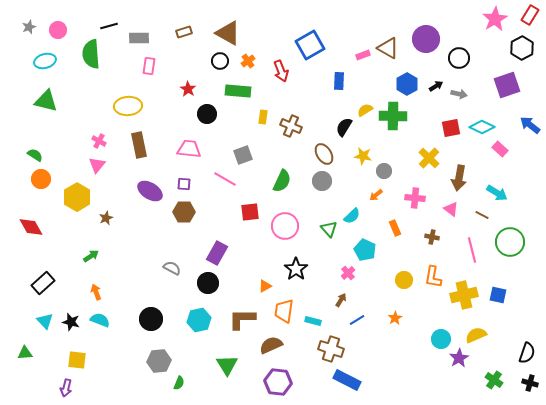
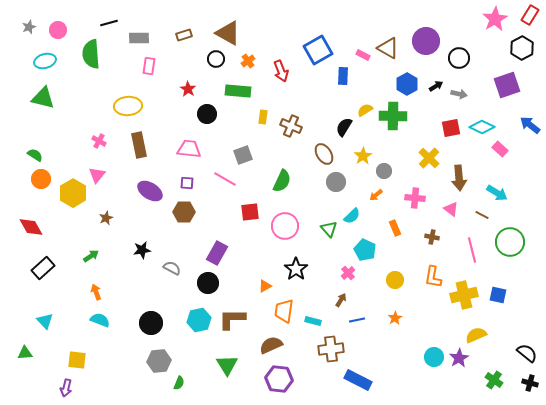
black line at (109, 26): moved 3 px up
brown rectangle at (184, 32): moved 3 px down
purple circle at (426, 39): moved 2 px down
blue square at (310, 45): moved 8 px right, 5 px down
pink rectangle at (363, 55): rotated 48 degrees clockwise
black circle at (220, 61): moved 4 px left, 2 px up
blue rectangle at (339, 81): moved 4 px right, 5 px up
green triangle at (46, 101): moved 3 px left, 3 px up
yellow star at (363, 156): rotated 30 degrees clockwise
pink triangle at (97, 165): moved 10 px down
brown arrow at (459, 178): rotated 15 degrees counterclockwise
gray circle at (322, 181): moved 14 px right, 1 px down
purple square at (184, 184): moved 3 px right, 1 px up
yellow hexagon at (77, 197): moved 4 px left, 4 px up
yellow circle at (404, 280): moved 9 px left
black rectangle at (43, 283): moved 15 px up
black circle at (151, 319): moved 4 px down
brown L-shape at (242, 319): moved 10 px left
blue line at (357, 320): rotated 21 degrees clockwise
black star at (71, 322): moved 71 px right, 72 px up; rotated 24 degrees counterclockwise
cyan circle at (441, 339): moved 7 px left, 18 px down
brown cross at (331, 349): rotated 25 degrees counterclockwise
black semicircle at (527, 353): rotated 70 degrees counterclockwise
blue rectangle at (347, 380): moved 11 px right
purple hexagon at (278, 382): moved 1 px right, 3 px up
